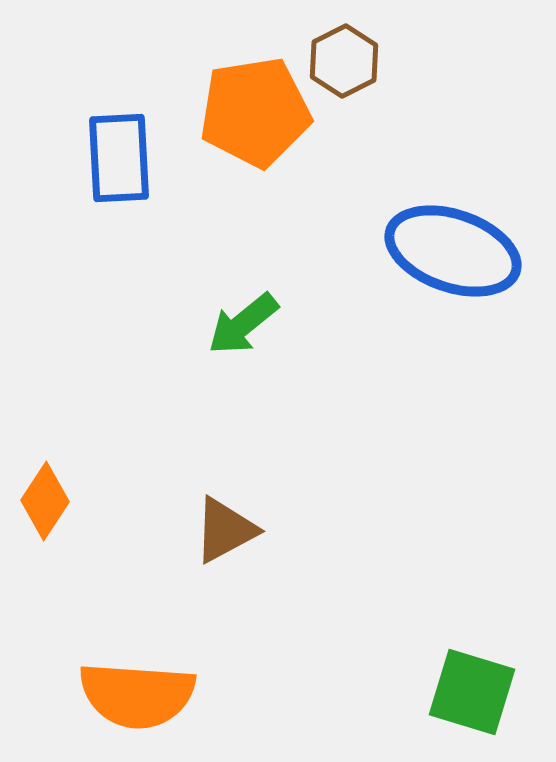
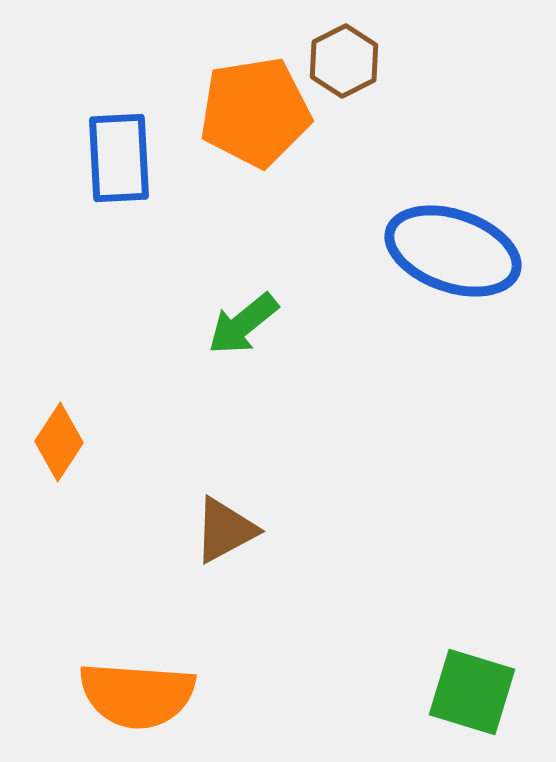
orange diamond: moved 14 px right, 59 px up
